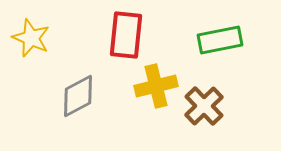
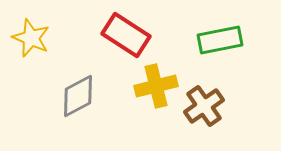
red rectangle: rotated 63 degrees counterclockwise
brown cross: rotated 9 degrees clockwise
